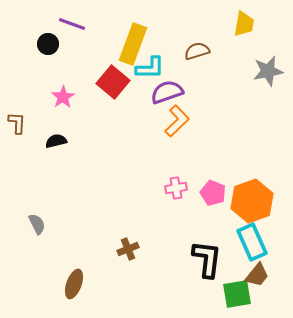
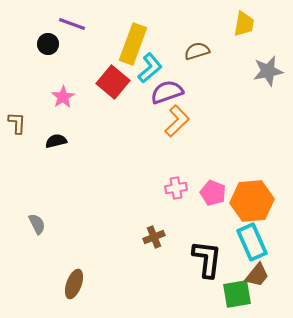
cyan L-shape: rotated 40 degrees counterclockwise
orange hexagon: rotated 15 degrees clockwise
brown cross: moved 26 px right, 12 px up
